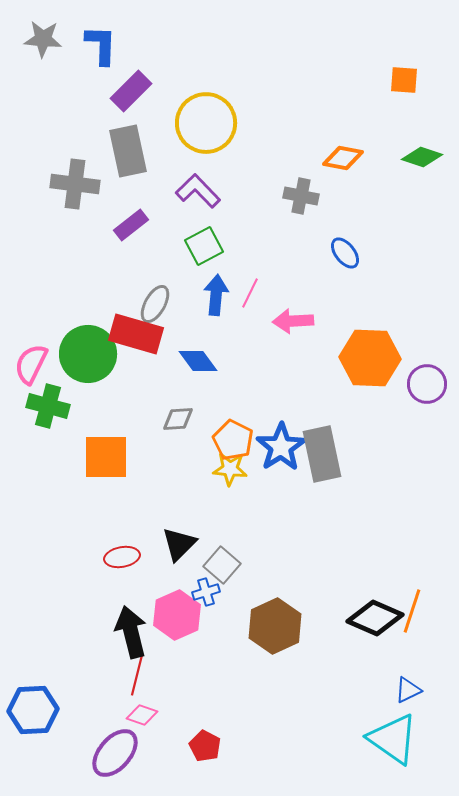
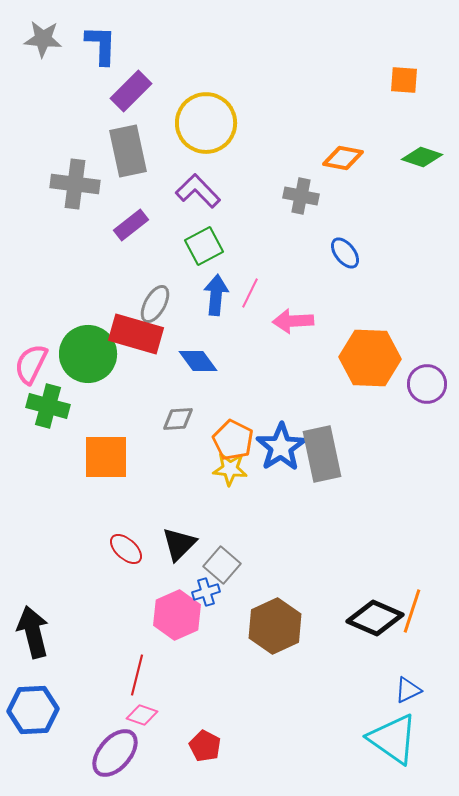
red ellipse at (122, 557): moved 4 px right, 8 px up; rotated 52 degrees clockwise
black arrow at (131, 632): moved 98 px left
